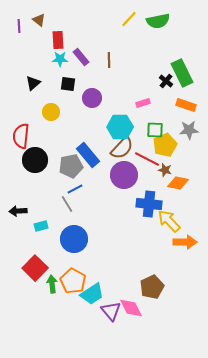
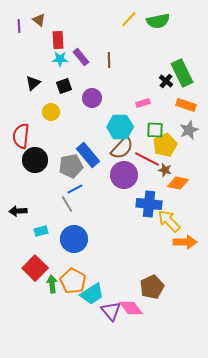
black square at (68, 84): moved 4 px left, 2 px down; rotated 28 degrees counterclockwise
gray star at (189, 130): rotated 18 degrees counterclockwise
cyan rectangle at (41, 226): moved 5 px down
pink diamond at (131, 308): rotated 10 degrees counterclockwise
